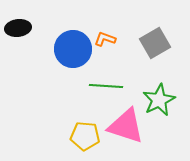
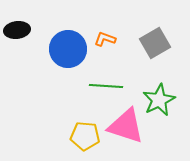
black ellipse: moved 1 px left, 2 px down
blue circle: moved 5 px left
